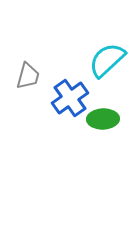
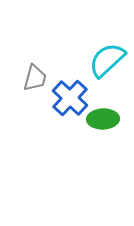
gray trapezoid: moved 7 px right, 2 px down
blue cross: rotated 12 degrees counterclockwise
